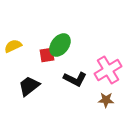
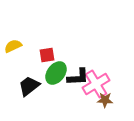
green ellipse: moved 4 px left, 28 px down
pink cross: moved 12 px left, 14 px down
black L-shape: moved 3 px right, 2 px up; rotated 30 degrees counterclockwise
brown star: moved 1 px left
